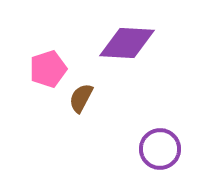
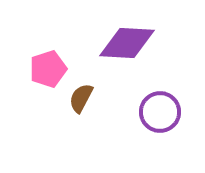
purple circle: moved 37 px up
